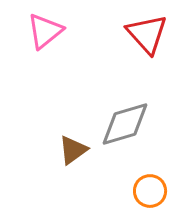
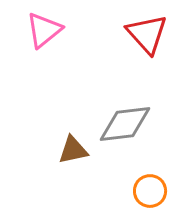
pink triangle: moved 1 px left, 1 px up
gray diamond: rotated 10 degrees clockwise
brown triangle: rotated 24 degrees clockwise
